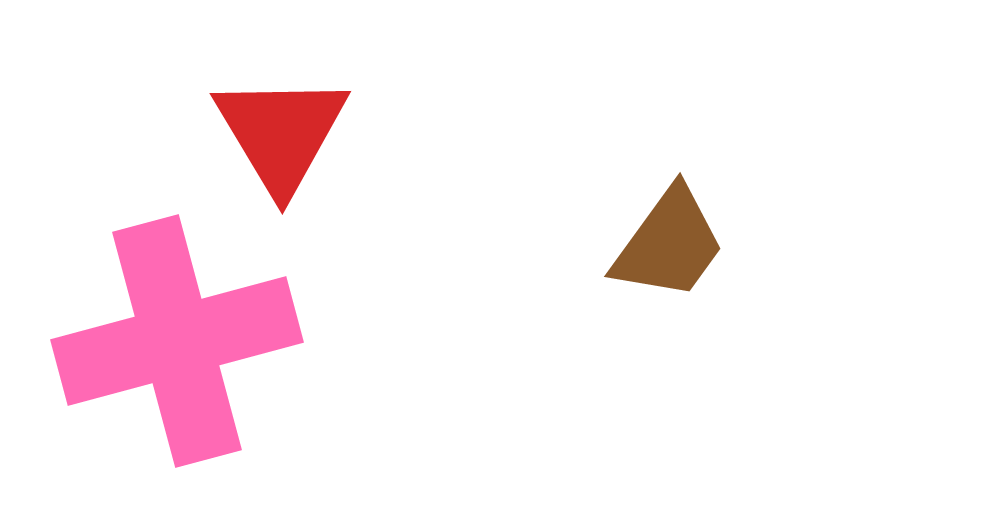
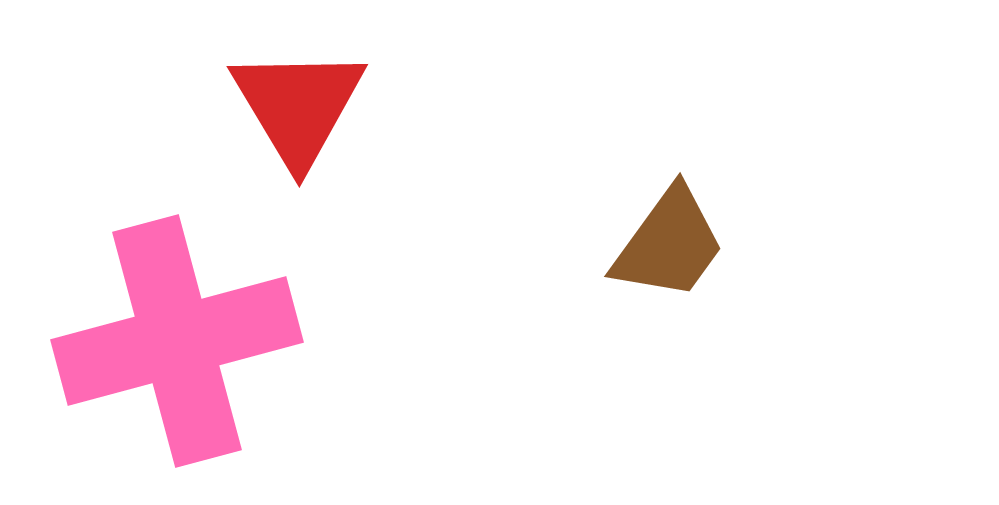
red triangle: moved 17 px right, 27 px up
